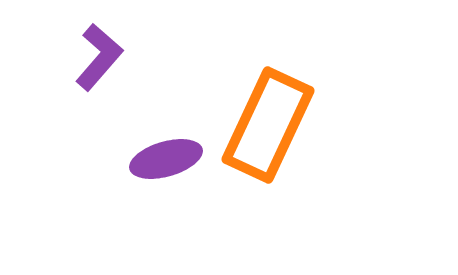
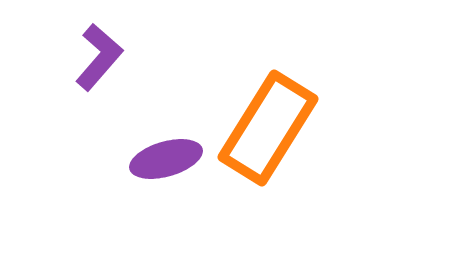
orange rectangle: moved 3 px down; rotated 7 degrees clockwise
